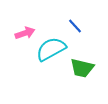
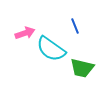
blue line: rotated 21 degrees clockwise
cyan semicircle: rotated 116 degrees counterclockwise
